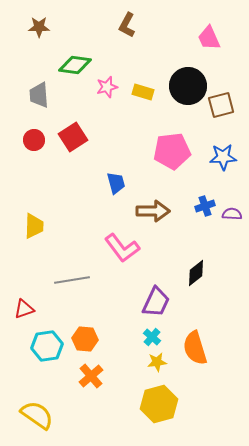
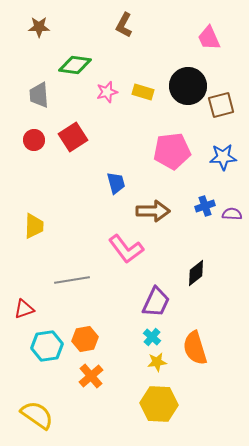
brown L-shape: moved 3 px left
pink star: moved 5 px down
pink L-shape: moved 4 px right, 1 px down
orange hexagon: rotated 15 degrees counterclockwise
yellow hexagon: rotated 18 degrees clockwise
